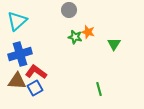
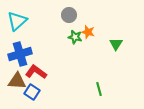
gray circle: moved 5 px down
green triangle: moved 2 px right
blue square: moved 3 px left, 4 px down; rotated 28 degrees counterclockwise
